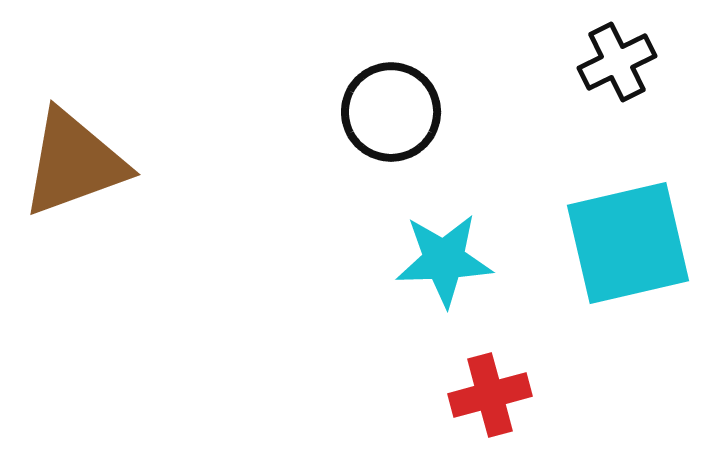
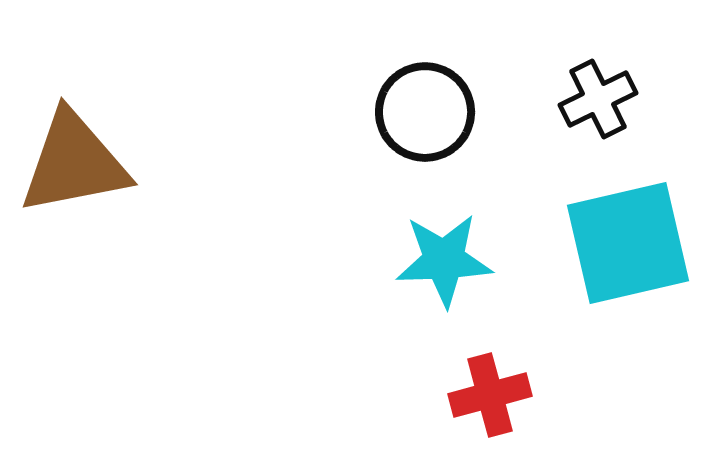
black cross: moved 19 px left, 37 px down
black circle: moved 34 px right
brown triangle: rotated 9 degrees clockwise
